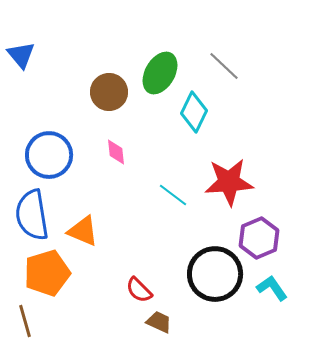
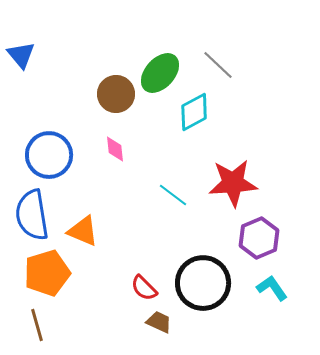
gray line: moved 6 px left, 1 px up
green ellipse: rotated 12 degrees clockwise
brown circle: moved 7 px right, 2 px down
cyan diamond: rotated 36 degrees clockwise
pink diamond: moved 1 px left, 3 px up
red star: moved 4 px right, 1 px down
black circle: moved 12 px left, 9 px down
red semicircle: moved 5 px right, 2 px up
brown line: moved 12 px right, 4 px down
